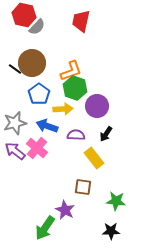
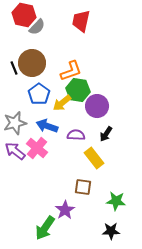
black line: moved 1 px left, 1 px up; rotated 32 degrees clockwise
green hexagon: moved 3 px right, 2 px down; rotated 10 degrees counterclockwise
yellow arrow: moved 1 px left, 6 px up; rotated 144 degrees clockwise
purple star: rotated 12 degrees clockwise
